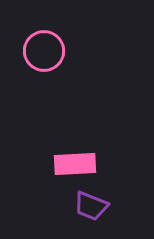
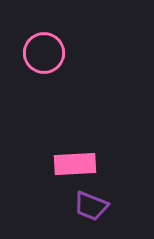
pink circle: moved 2 px down
